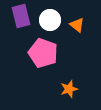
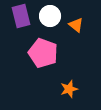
white circle: moved 4 px up
orange triangle: moved 1 px left
